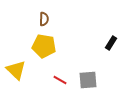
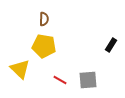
black rectangle: moved 2 px down
yellow triangle: moved 4 px right, 1 px up
